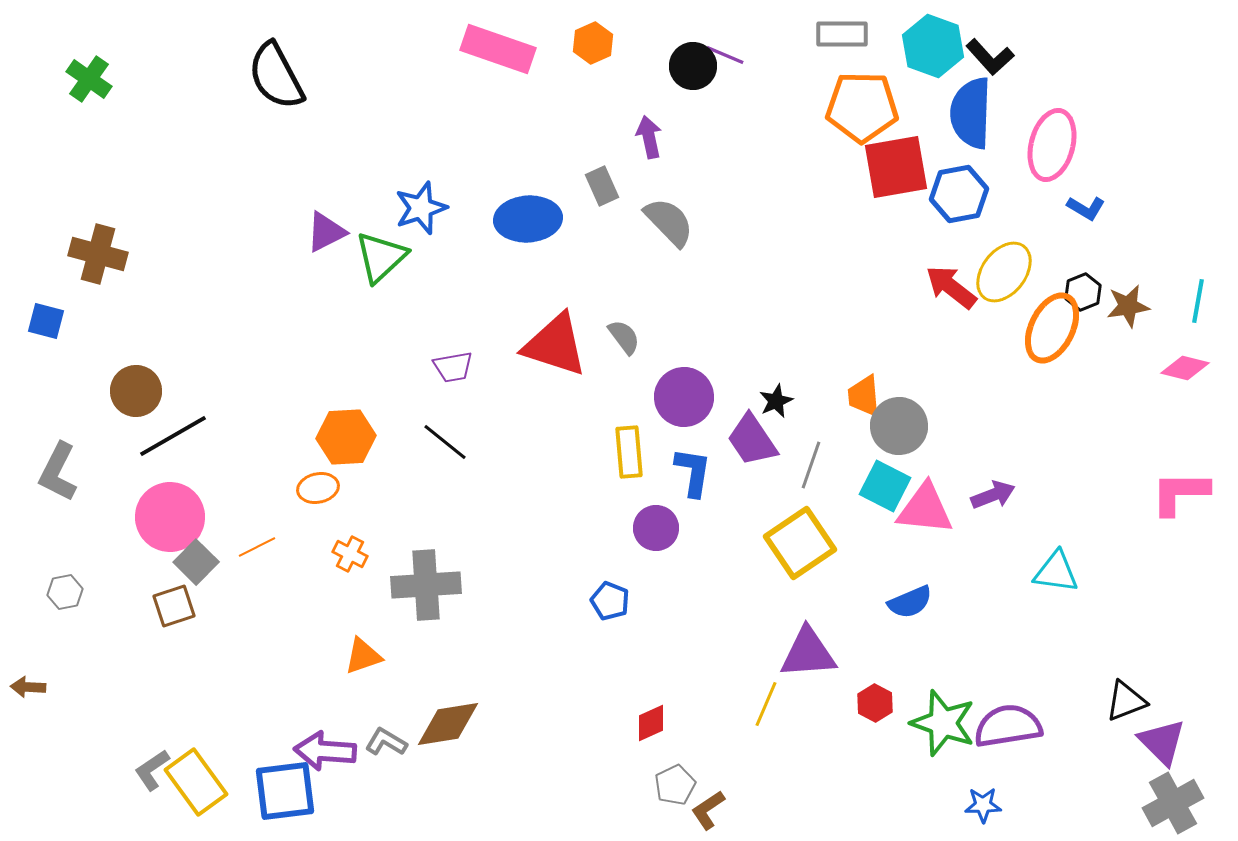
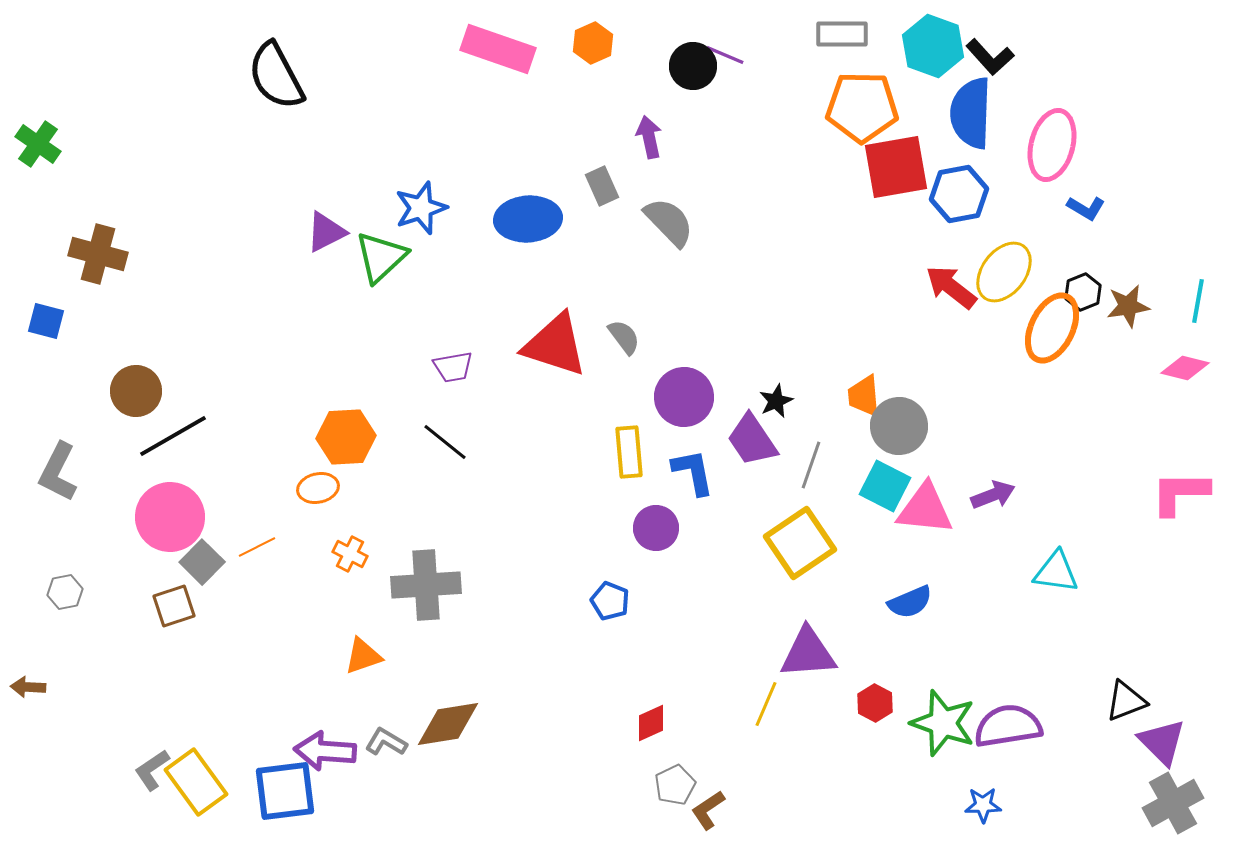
green cross at (89, 79): moved 51 px left, 65 px down
blue L-shape at (693, 472): rotated 20 degrees counterclockwise
gray square at (196, 562): moved 6 px right
